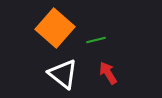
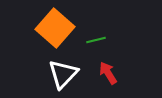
white triangle: rotated 36 degrees clockwise
